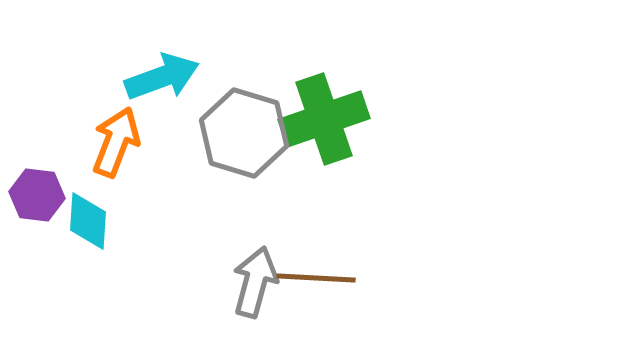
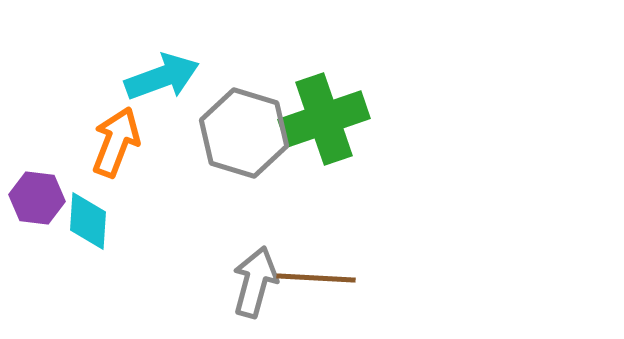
purple hexagon: moved 3 px down
